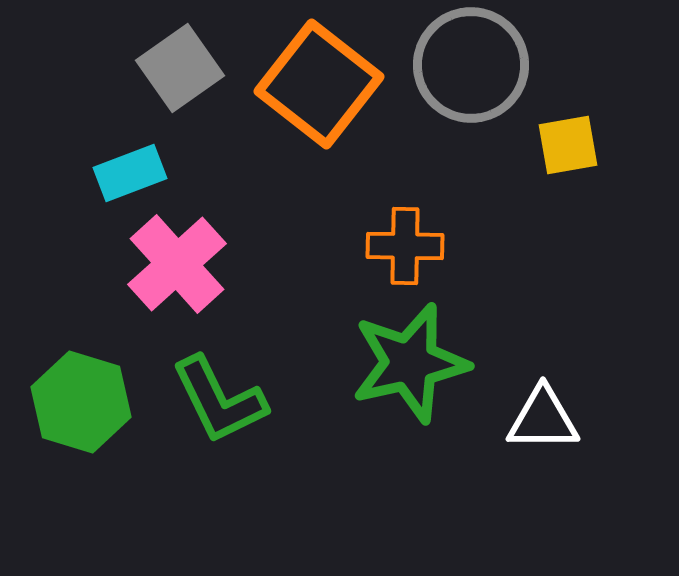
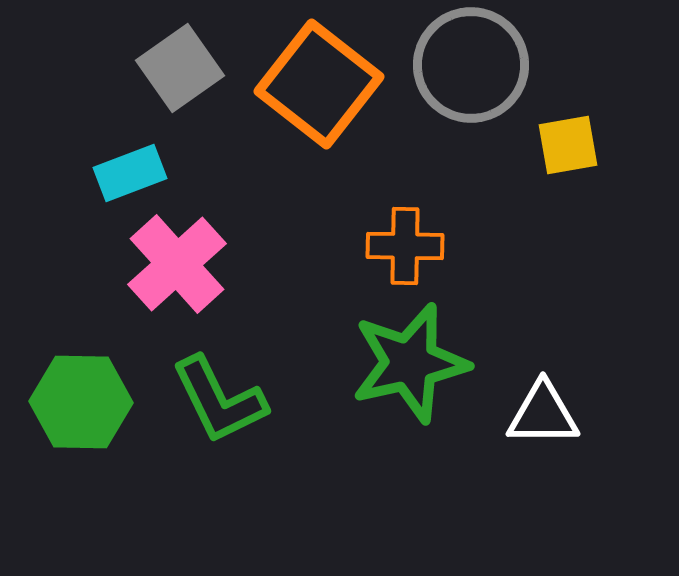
green hexagon: rotated 16 degrees counterclockwise
white triangle: moved 5 px up
